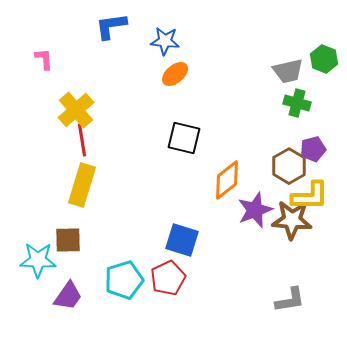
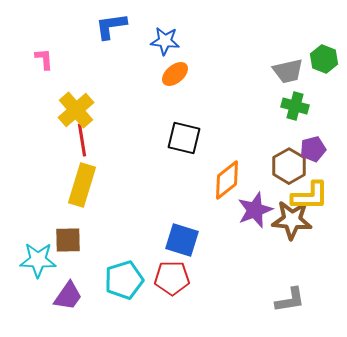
green cross: moved 2 px left, 3 px down
red pentagon: moved 4 px right; rotated 24 degrees clockwise
